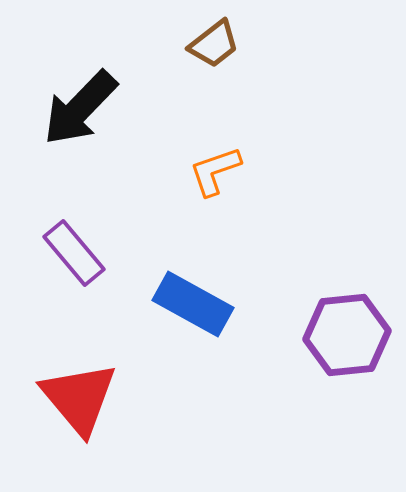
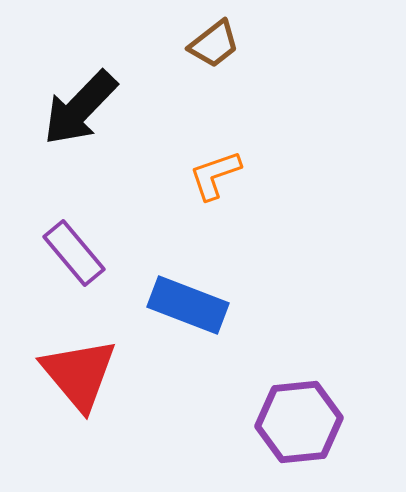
orange L-shape: moved 4 px down
blue rectangle: moved 5 px left, 1 px down; rotated 8 degrees counterclockwise
purple hexagon: moved 48 px left, 87 px down
red triangle: moved 24 px up
